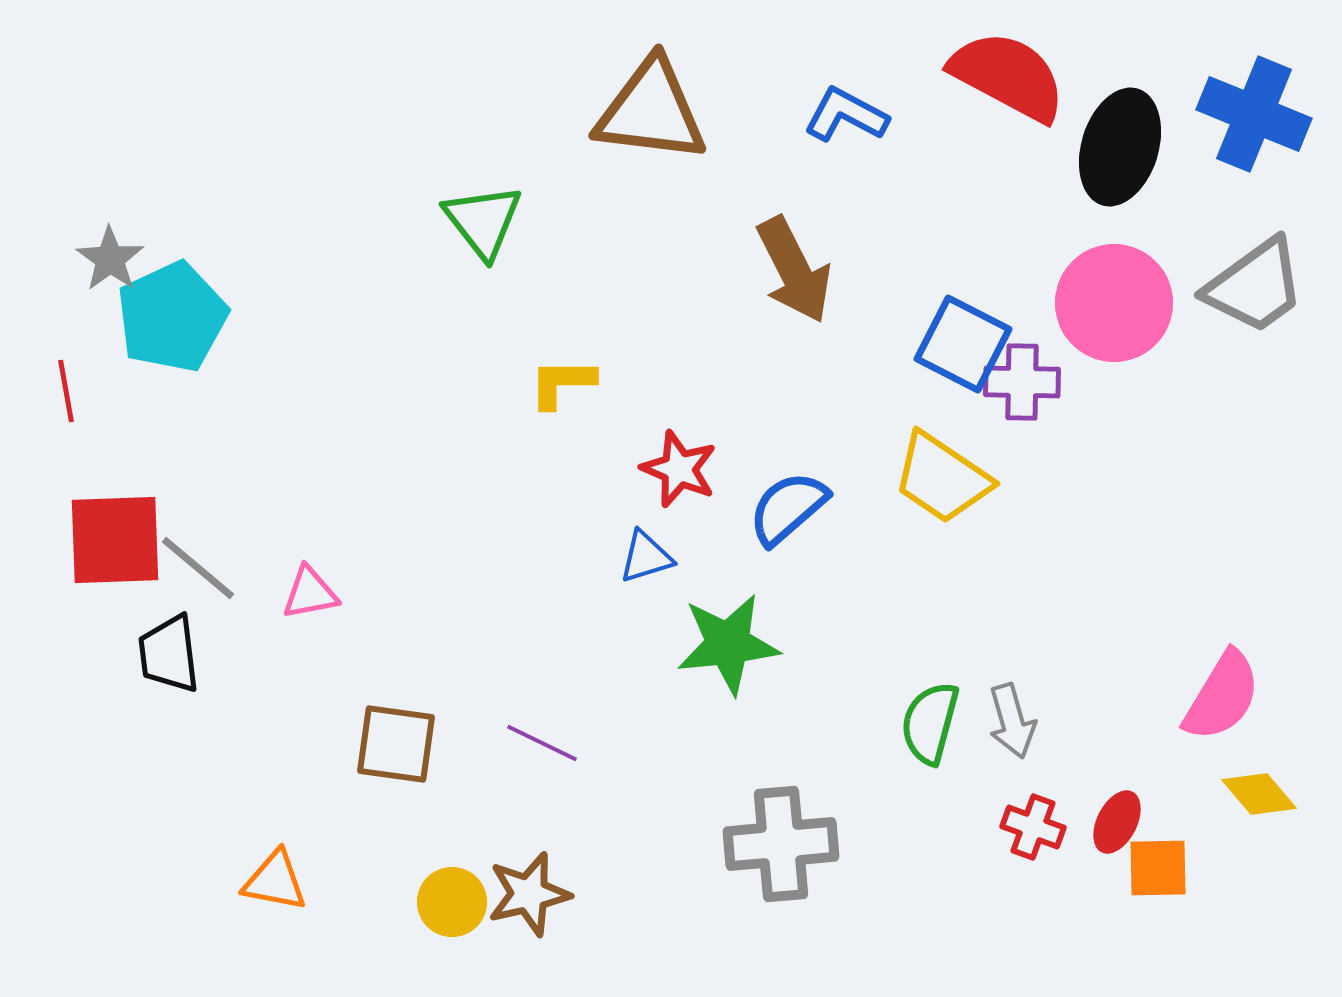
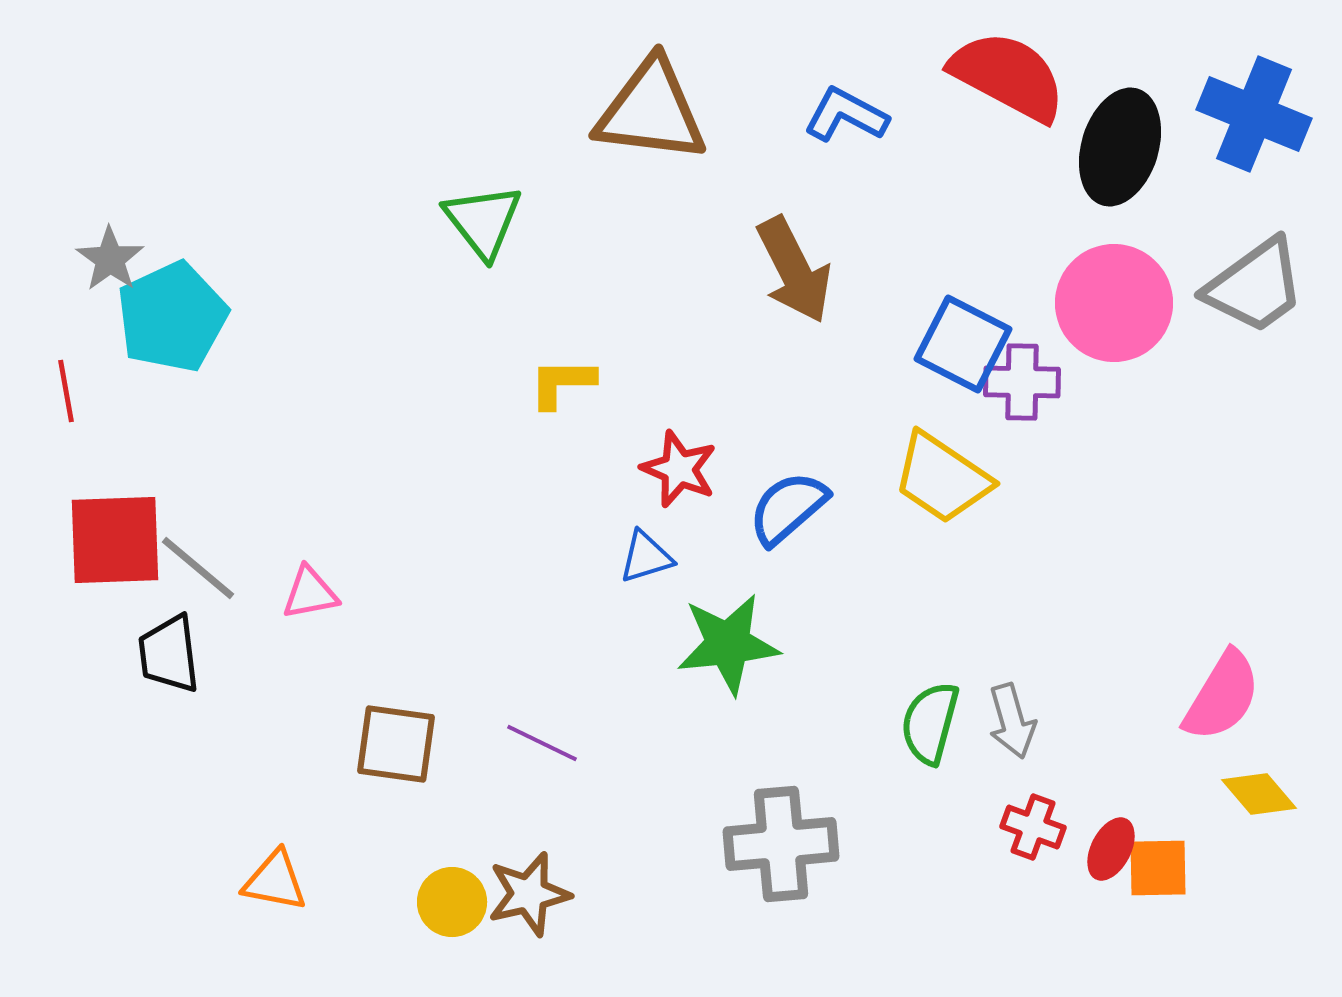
red ellipse: moved 6 px left, 27 px down
